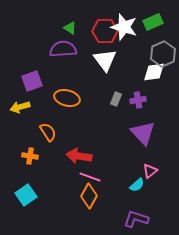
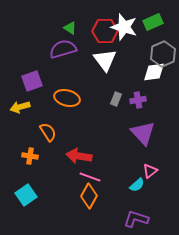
purple semicircle: rotated 12 degrees counterclockwise
